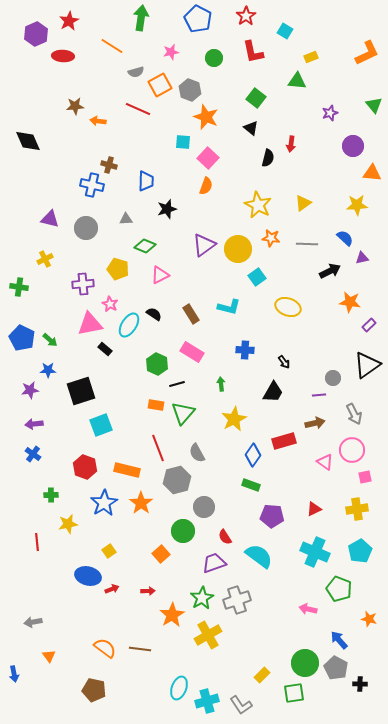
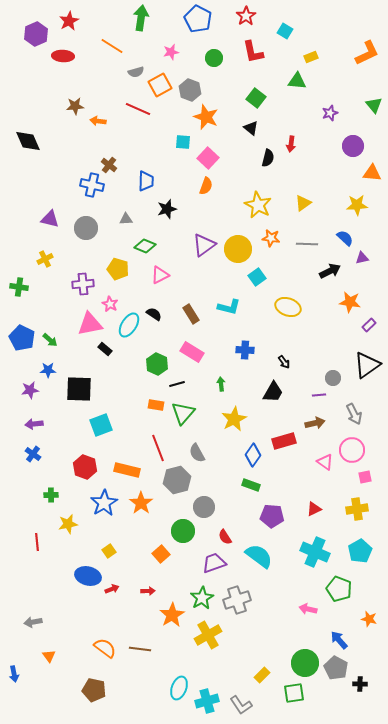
brown cross at (109, 165): rotated 21 degrees clockwise
black square at (81, 391): moved 2 px left, 2 px up; rotated 20 degrees clockwise
